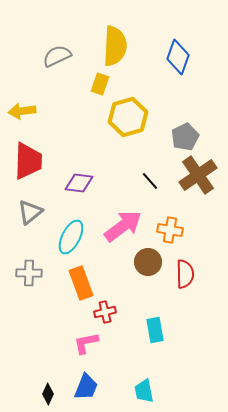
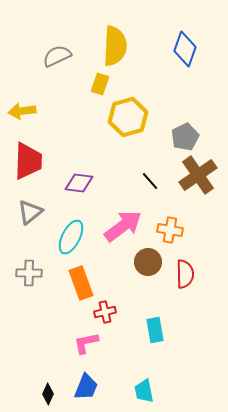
blue diamond: moved 7 px right, 8 px up
